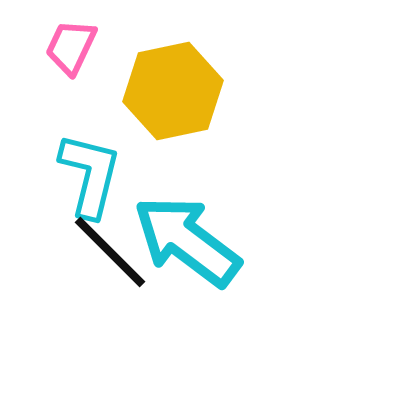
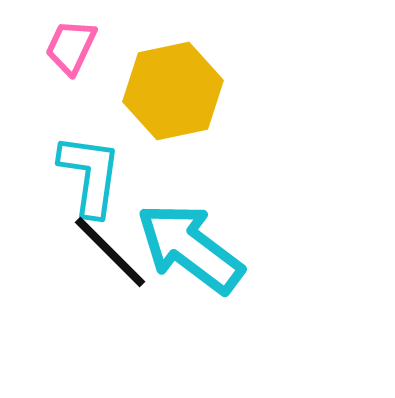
cyan L-shape: rotated 6 degrees counterclockwise
cyan arrow: moved 3 px right, 7 px down
